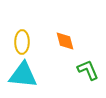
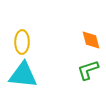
orange diamond: moved 26 px right, 1 px up
green L-shape: rotated 85 degrees counterclockwise
